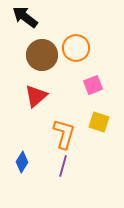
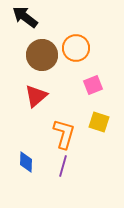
blue diamond: moved 4 px right; rotated 30 degrees counterclockwise
